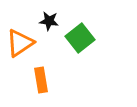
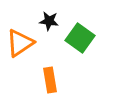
green square: rotated 16 degrees counterclockwise
orange rectangle: moved 9 px right
